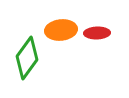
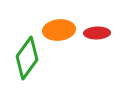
orange ellipse: moved 2 px left
